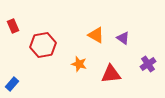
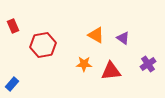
orange star: moved 5 px right; rotated 14 degrees counterclockwise
red triangle: moved 3 px up
